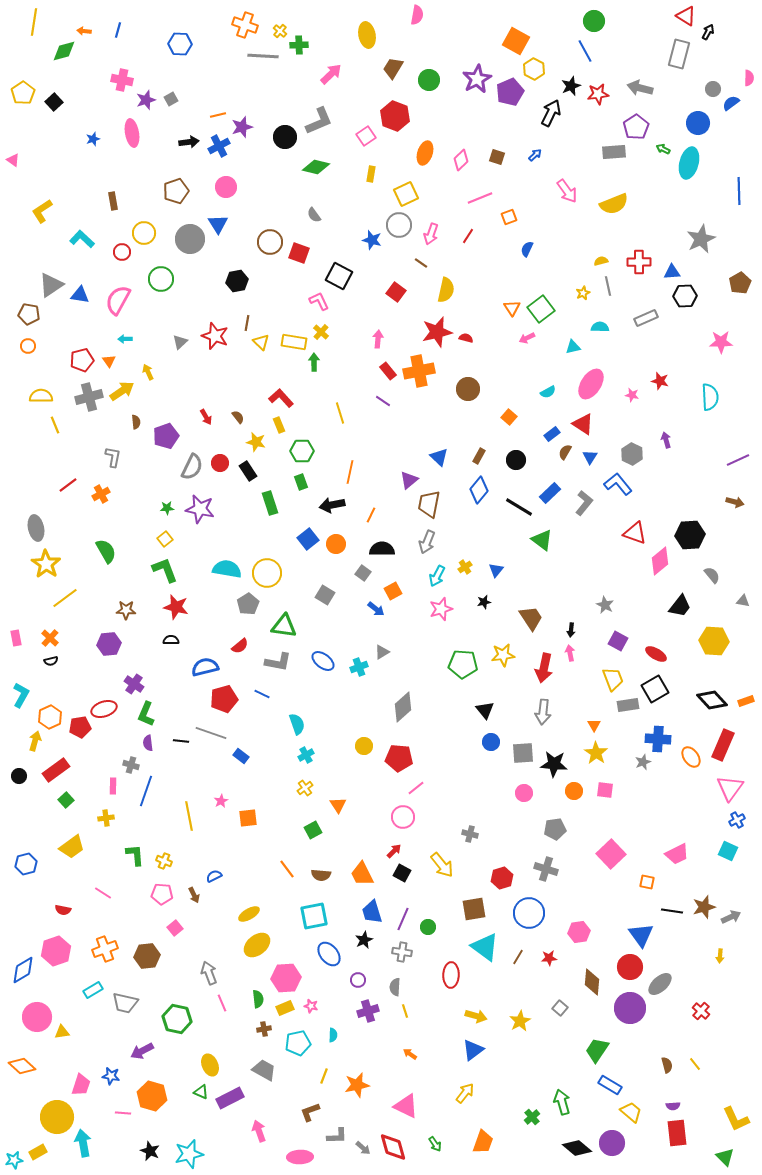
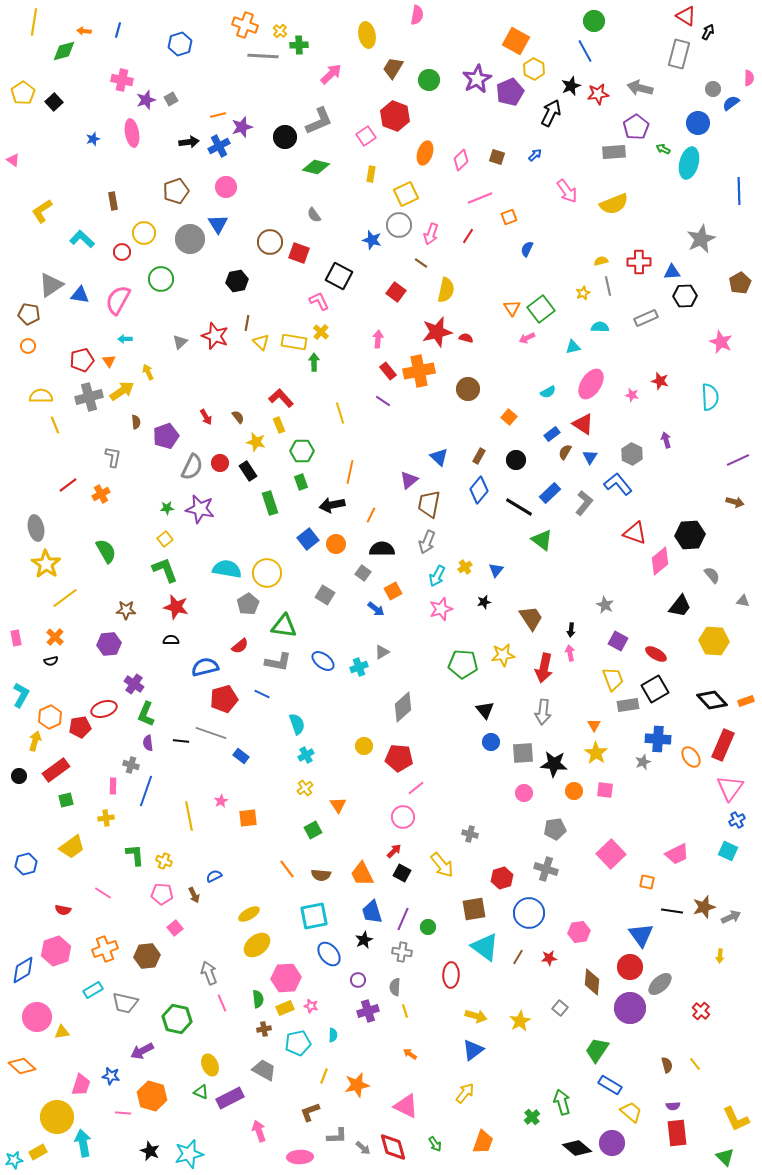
blue hexagon at (180, 44): rotated 20 degrees counterclockwise
pink star at (721, 342): rotated 25 degrees clockwise
orange cross at (50, 638): moved 5 px right, 1 px up
green square at (66, 800): rotated 28 degrees clockwise
